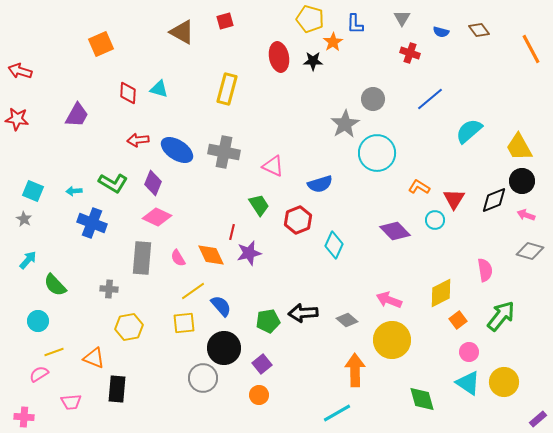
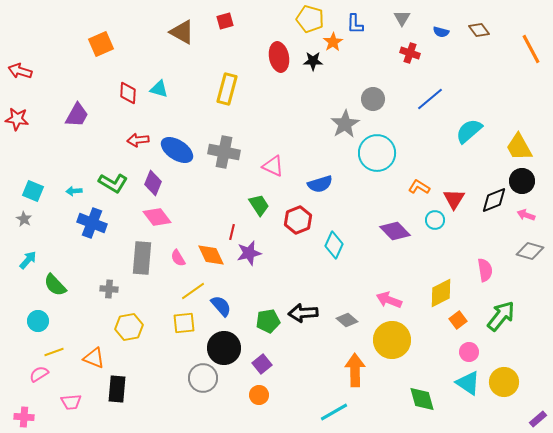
pink diamond at (157, 217): rotated 28 degrees clockwise
cyan line at (337, 413): moved 3 px left, 1 px up
